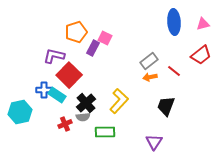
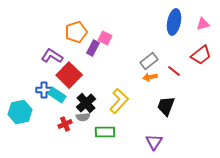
blue ellipse: rotated 15 degrees clockwise
purple L-shape: moved 2 px left; rotated 20 degrees clockwise
